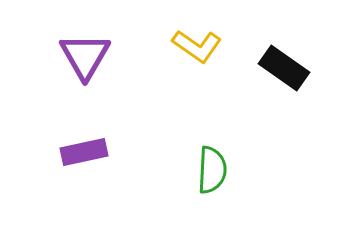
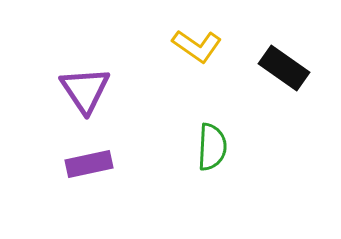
purple triangle: moved 34 px down; rotated 4 degrees counterclockwise
purple rectangle: moved 5 px right, 12 px down
green semicircle: moved 23 px up
